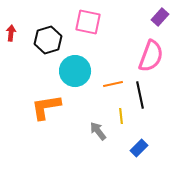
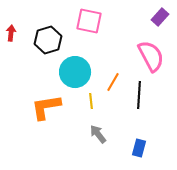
pink square: moved 1 px right, 1 px up
pink semicircle: rotated 48 degrees counterclockwise
cyan circle: moved 1 px down
orange line: moved 2 px up; rotated 48 degrees counterclockwise
black line: moved 1 px left; rotated 16 degrees clockwise
yellow line: moved 30 px left, 15 px up
gray arrow: moved 3 px down
blue rectangle: rotated 30 degrees counterclockwise
